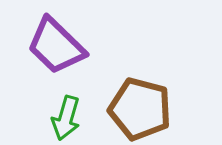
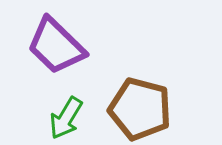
green arrow: rotated 15 degrees clockwise
